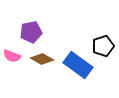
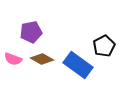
black pentagon: moved 1 px right; rotated 10 degrees counterclockwise
pink semicircle: moved 1 px right, 3 px down
